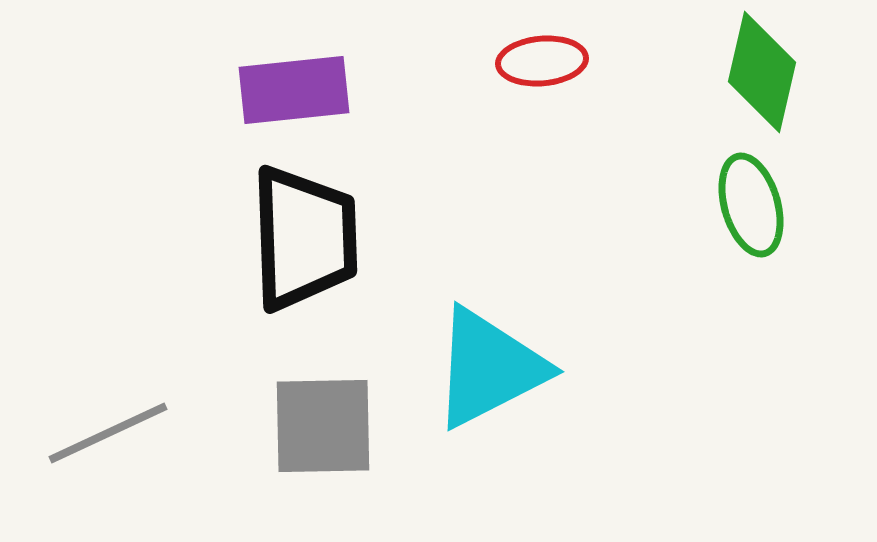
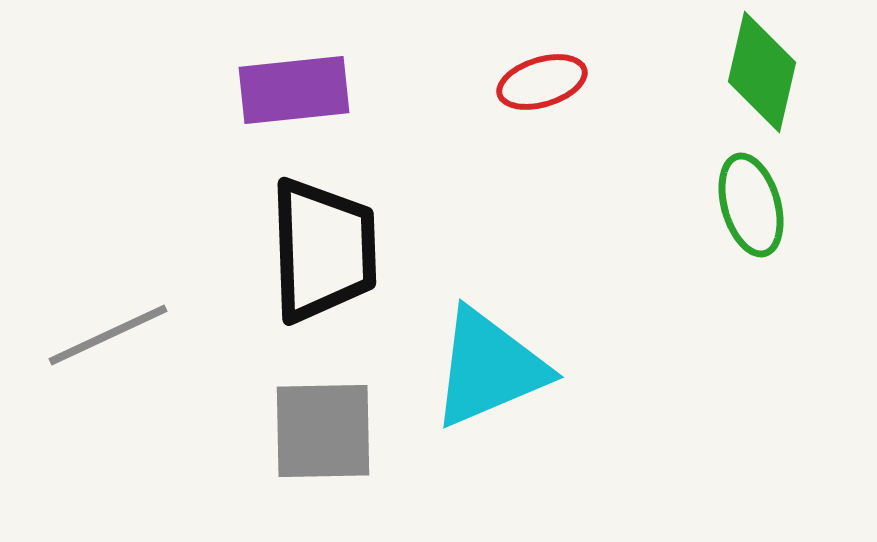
red ellipse: moved 21 px down; rotated 12 degrees counterclockwise
black trapezoid: moved 19 px right, 12 px down
cyan triangle: rotated 4 degrees clockwise
gray square: moved 5 px down
gray line: moved 98 px up
